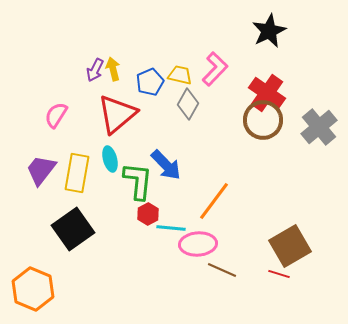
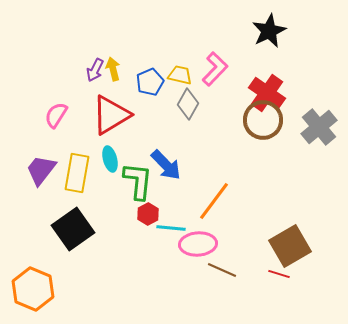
red triangle: moved 6 px left, 1 px down; rotated 9 degrees clockwise
